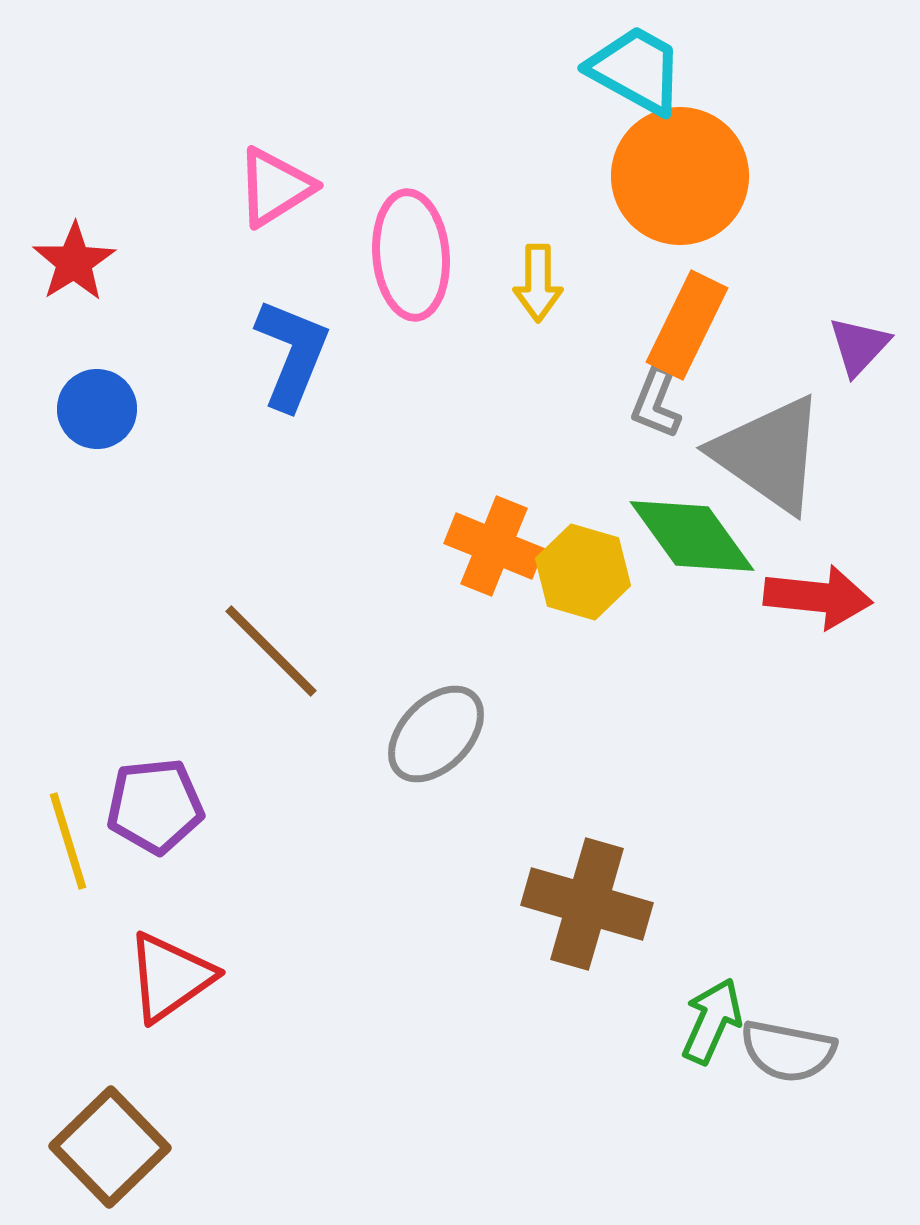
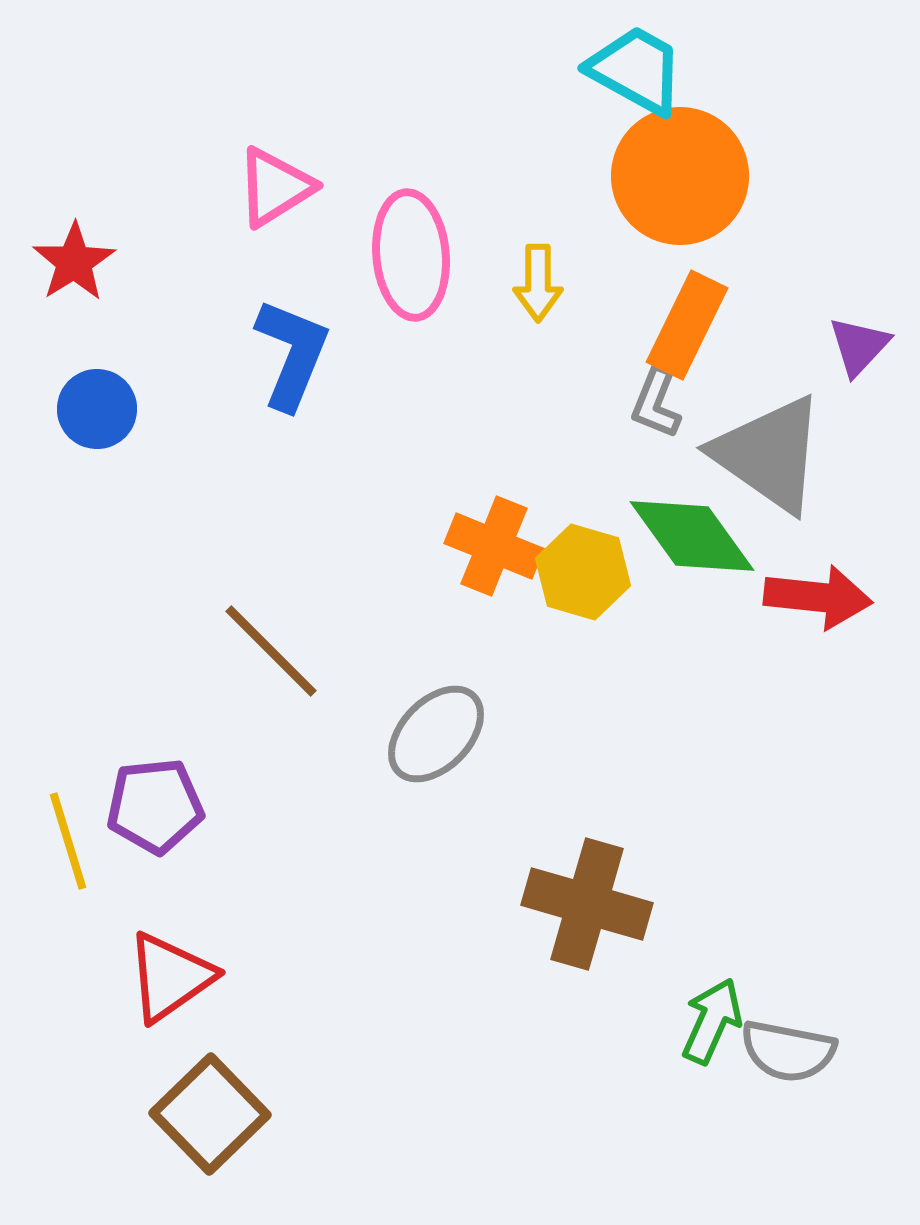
brown square: moved 100 px right, 33 px up
